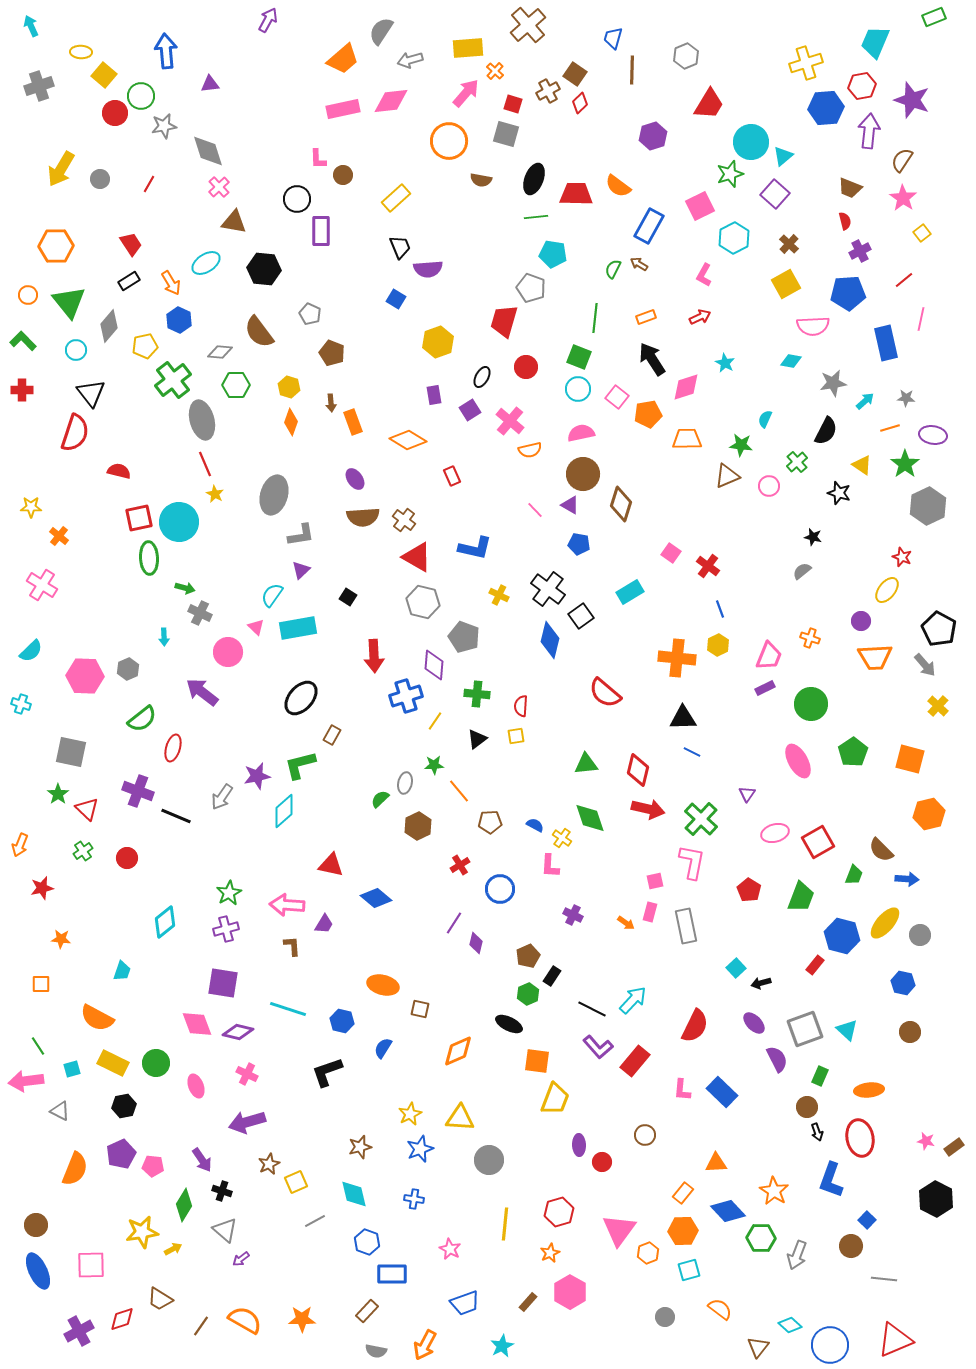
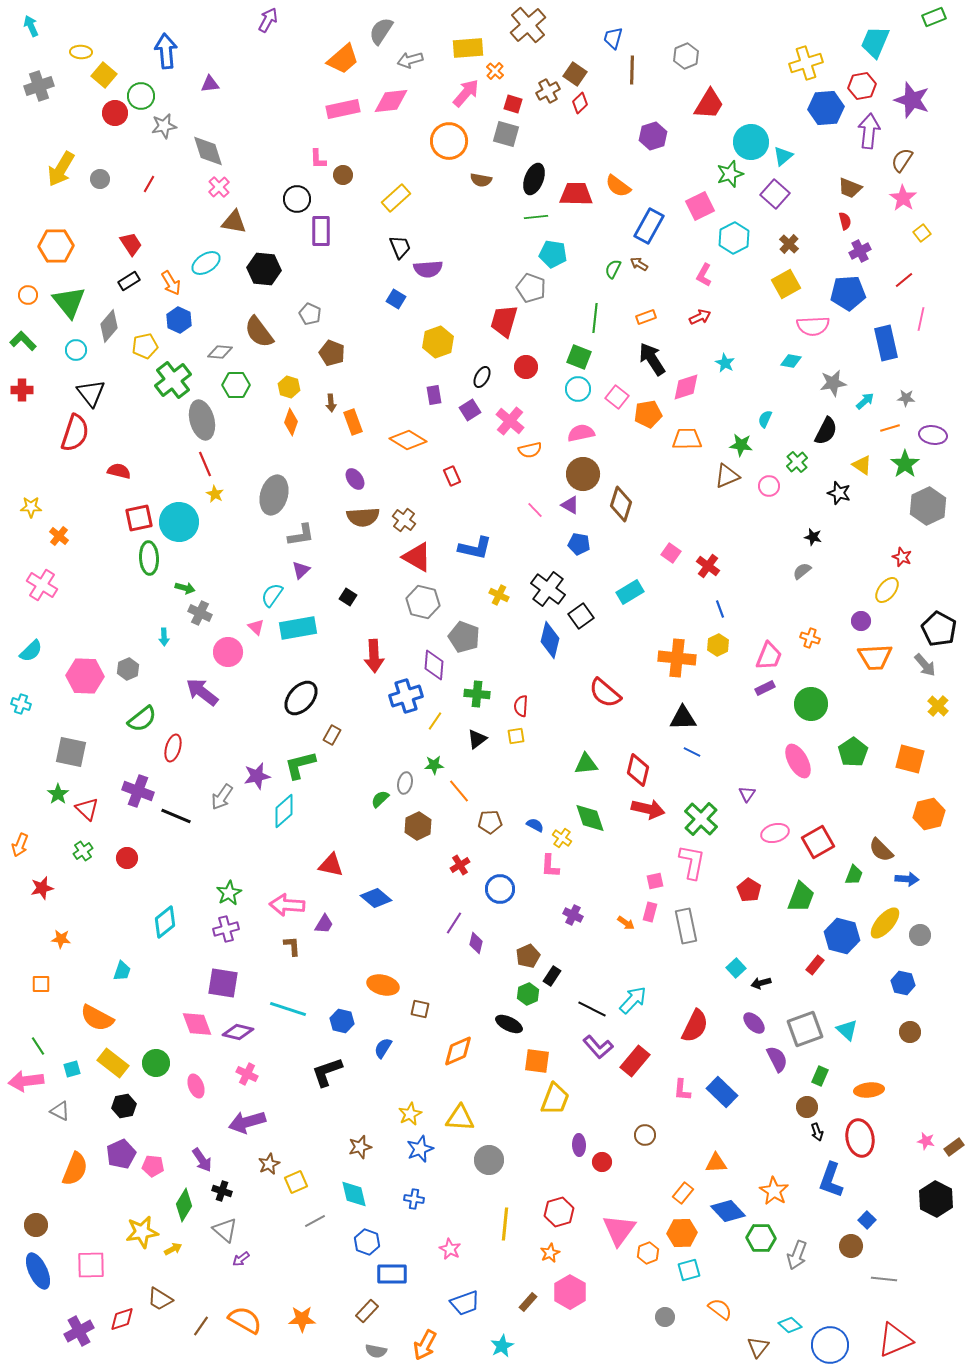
yellow rectangle at (113, 1063): rotated 12 degrees clockwise
orange hexagon at (683, 1231): moved 1 px left, 2 px down
